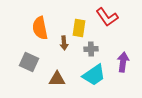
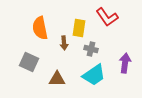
gray cross: rotated 16 degrees clockwise
purple arrow: moved 2 px right, 1 px down
